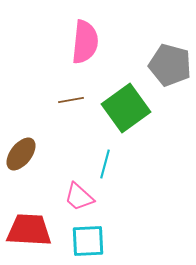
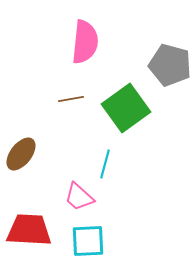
brown line: moved 1 px up
